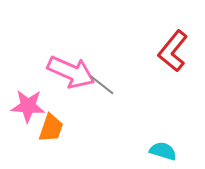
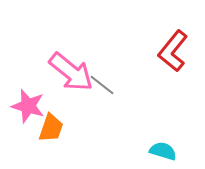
pink arrow: rotated 15 degrees clockwise
pink star: rotated 12 degrees clockwise
